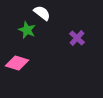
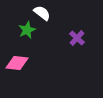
green star: rotated 24 degrees clockwise
pink diamond: rotated 10 degrees counterclockwise
